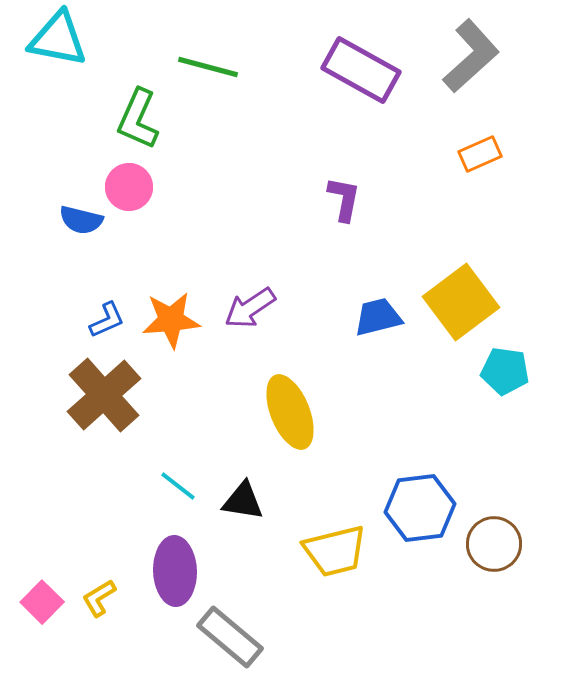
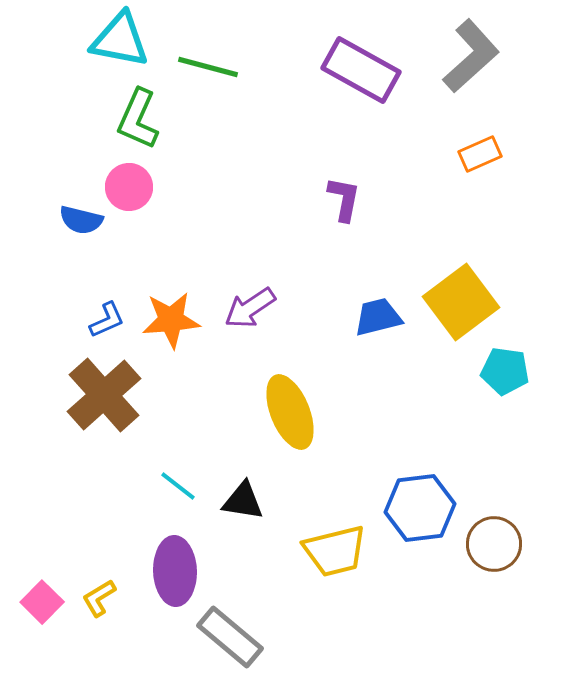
cyan triangle: moved 62 px right, 1 px down
